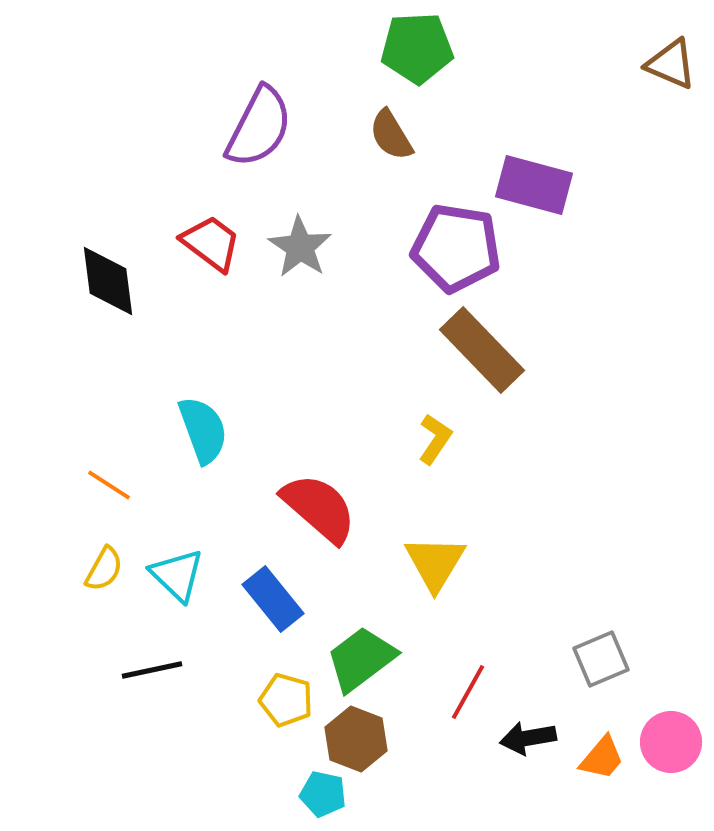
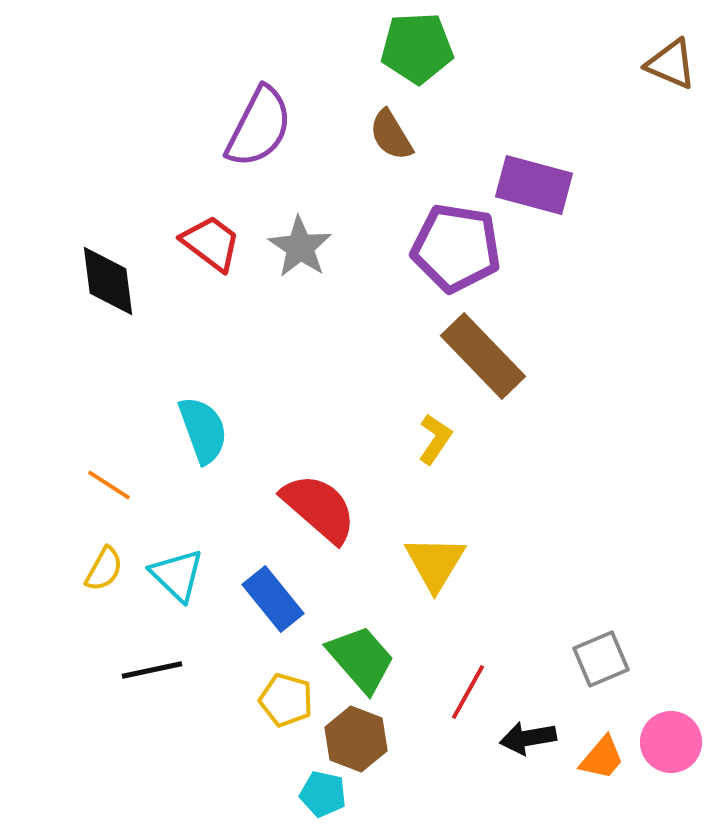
brown rectangle: moved 1 px right, 6 px down
green trapezoid: rotated 86 degrees clockwise
